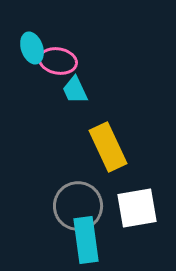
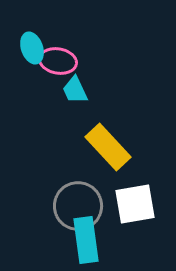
yellow rectangle: rotated 18 degrees counterclockwise
white square: moved 2 px left, 4 px up
